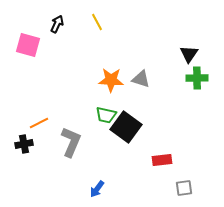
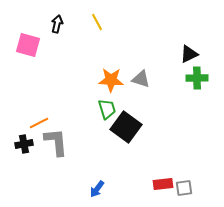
black arrow: rotated 12 degrees counterclockwise
black triangle: rotated 30 degrees clockwise
green trapezoid: moved 1 px right, 6 px up; rotated 120 degrees counterclockwise
gray L-shape: moved 15 px left; rotated 28 degrees counterclockwise
red rectangle: moved 1 px right, 24 px down
